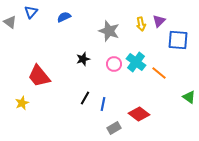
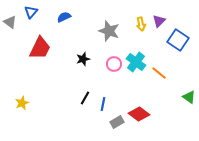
blue square: rotated 30 degrees clockwise
red trapezoid: moved 1 px right, 28 px up; rotated 115 degrees counterclockwise
gray rectangle: moved 3 px right, 6 px up
